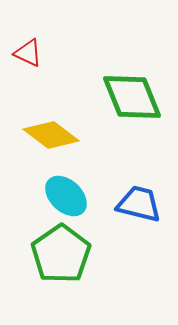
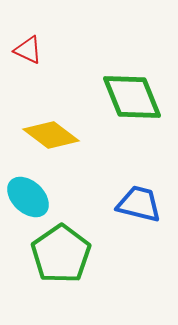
red triangle: moved 3 px up
cyan ellipse: moved 38 px left, 1 px down
